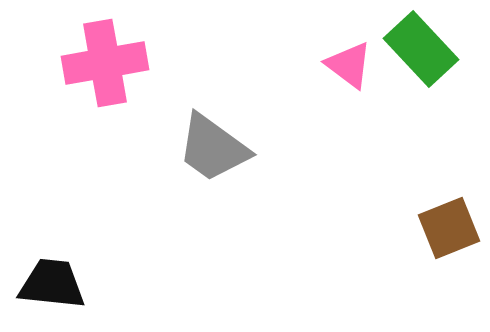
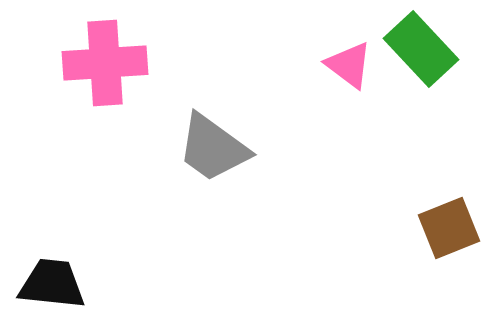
pink cross: rotated 6 degrees clockwise
